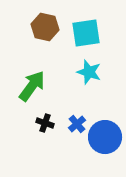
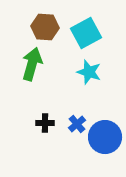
brown hexagon: rotated 8 degrees counterclockwise
cyan square: rotated 20 degrees counterclockwise
green arrow: moved 22 px up; rotated 20 degrees counterclockwise
black cross: rotated 18 degrees counterclockwise
